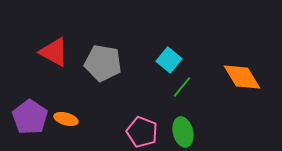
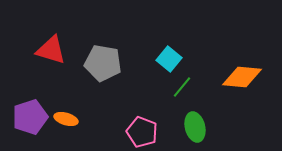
red triangle: moved 3 px left, 2 px up; rotated 12 degrees counterclockwise
cyan square: moved 1 px up
orange diamond: rotated 54 degrees counterclockwise
purple pentagon: rotated 20 degrees clockwise
green ellipse: moved 12 px right, 5 px up
